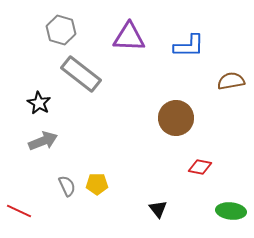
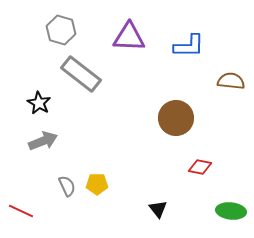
brown semicircle: rotated 16 degrees clockwise
red line: moved 2 px right
